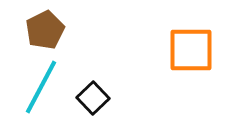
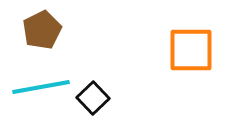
brown pentagon: moved 3 px left
cyan line: rotated 52 degrees clockwise
